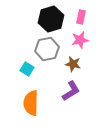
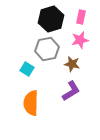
brown star: moved 1 px left
